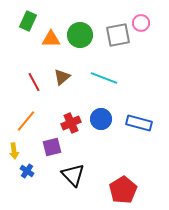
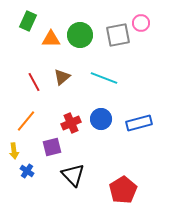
blue rectangle: rotated 30 degrees counterclockwise
